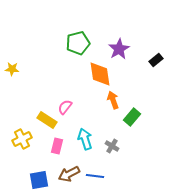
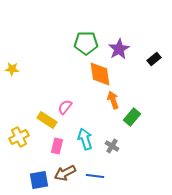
green pentagon: moved 8 px right; rotated 15 degrees clockwise
black rectangle: moved 2 px left, 1 px up
yellow cross: moved 3 px left, 2 px up
brown arrow: moved 4 px left, 1 px up
